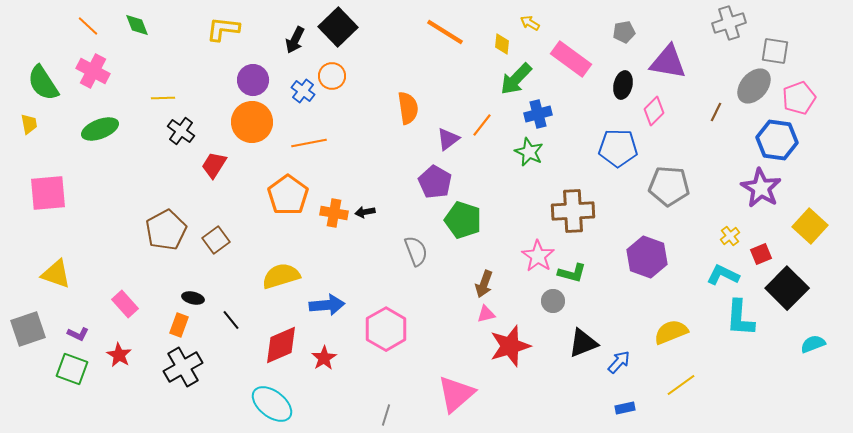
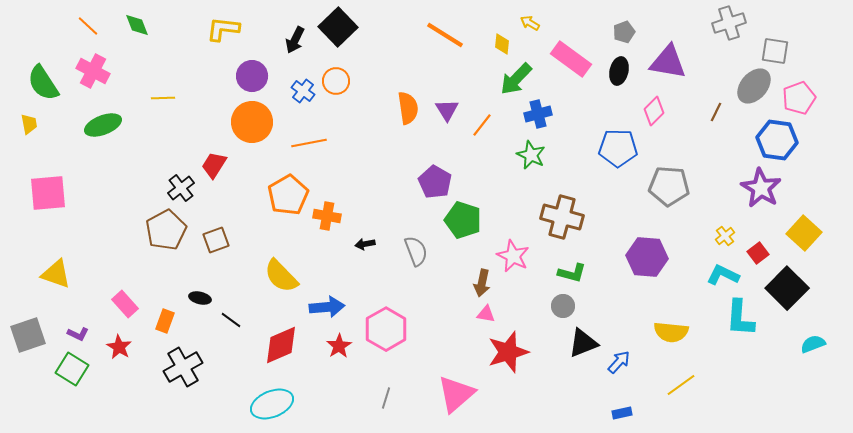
orange line at (445, 32): moved 3 px down
gray pentagon at (624, 32): rotated 10 degrees counterclockwise
orange circle at (332, 76): moved 4 px right, 5 px down
purple circle at (253, 80): moved 1 px left, 4 px up
black ellipse at (623, 85): moved 4 px left, 14 px up
green ellipse at (100, 129): moved 3 px right, 4 px up
black cross at (181, 131): moved 57 px down; rotated 16 degrees clockwise
purple triangle at (448, 139): moved 1 px left, 29 px up; rotated 25 degrees counterclockwise
green star at (529, 152): moved 2 px right, 3 px down
orange pentagon at (288, 195): rotated 6 degrees clockwise
brown cross at (573, 211): moved 11 px left, 6 px down; rotated 18 degrees clockwise
black arrow at (365, 212): moved 32 px down
orange cross at (334, 213): moved 7 px left, 3 px down
yellow square at (810, 226): moved 6 px left, 7 px down
yellow cross at (730, 236): moved 5 px left
brown square at (216, 240): rotated 16 degrees clockwise
red square at (761, 254): moved 3 px left, 1 px up; rotated 15 degrees counterclockwise
pink star at (538, 256): moved 25 px left; rotated 8 degrees counterclockwise
purple hexagon at (647, 257): rotated 15 degrees counterclockwise
yellow semicircle at (281, 276): rotated 117 degrees counterclockwise
brown arrow at (484, 284): moved 2 px left, 1 px up; rotated 8 degrees counterclockwise
black ellipse at (193, 298): moved 7 px right
gray circle at (553, 301): moved 10 px right, 5 px down
blue arrow at (327, 305): moved 2 px down
pink triangle at (486, 314): rotated 24 degrees clockwise
black line at (231, 320): rotated 15 degrees counterclockwise
orange rectangle at (179, 325): moved 14 px left, 4 px up
gray square at (28, 329): moved 6 px down
yellow semicircle at (671, 332): rotated 152 degrees counterclockwise
red star at (510, 346): moved 2 px left, 6 px down
red star at (119, 355): moved 8 px up
red star at (324, 358): moved 15 px right, 12 px up
green square at (72, 369): rotated 12 degrees clockwise
cyan ellipse at (272, 404): rotated 60 degrees counterclockwise
blue rectangle at (625, 408): moved 3 px left, 5 px down
gray line at (386, 415): moved 17 px up
